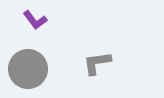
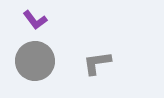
gray circle: moved 7 px right, 8 px up
